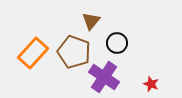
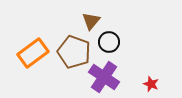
black circle: moved 8 px left, 1 px up
orange rectangle: rotated 12 degrees clockwise
